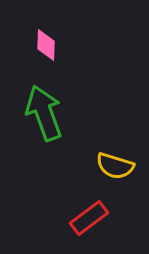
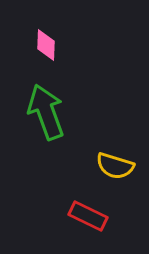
green arrow: moved 2 px right, 1 px up
red rectangle: moved 1 px left, 2 px up; rotated 63 degrees clockwise
